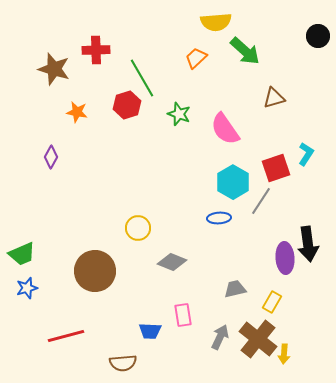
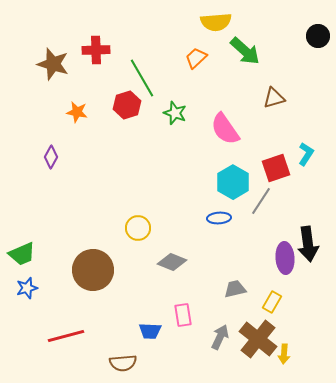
brown star: moved 1 px left, 5 px up
green star: moved 4 px left, 1 px up
brown circle: moved 2 px left, 1 px up
